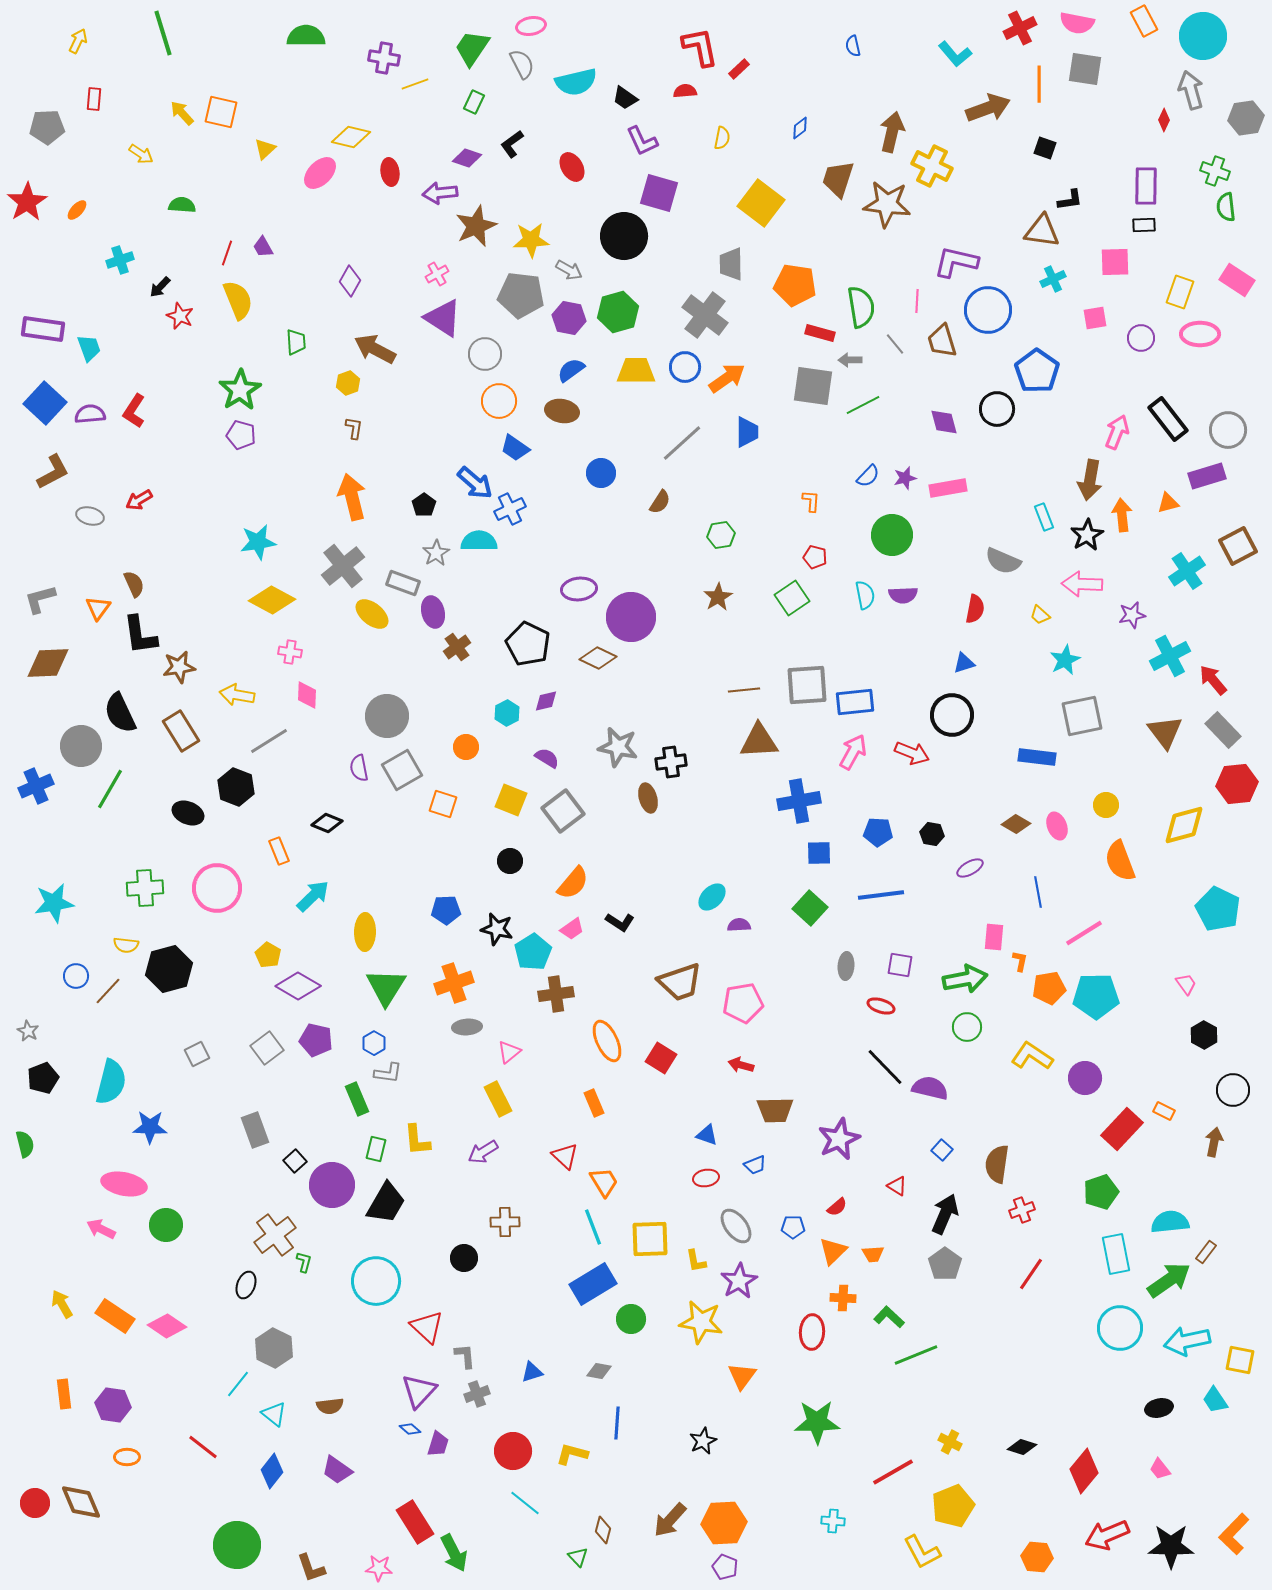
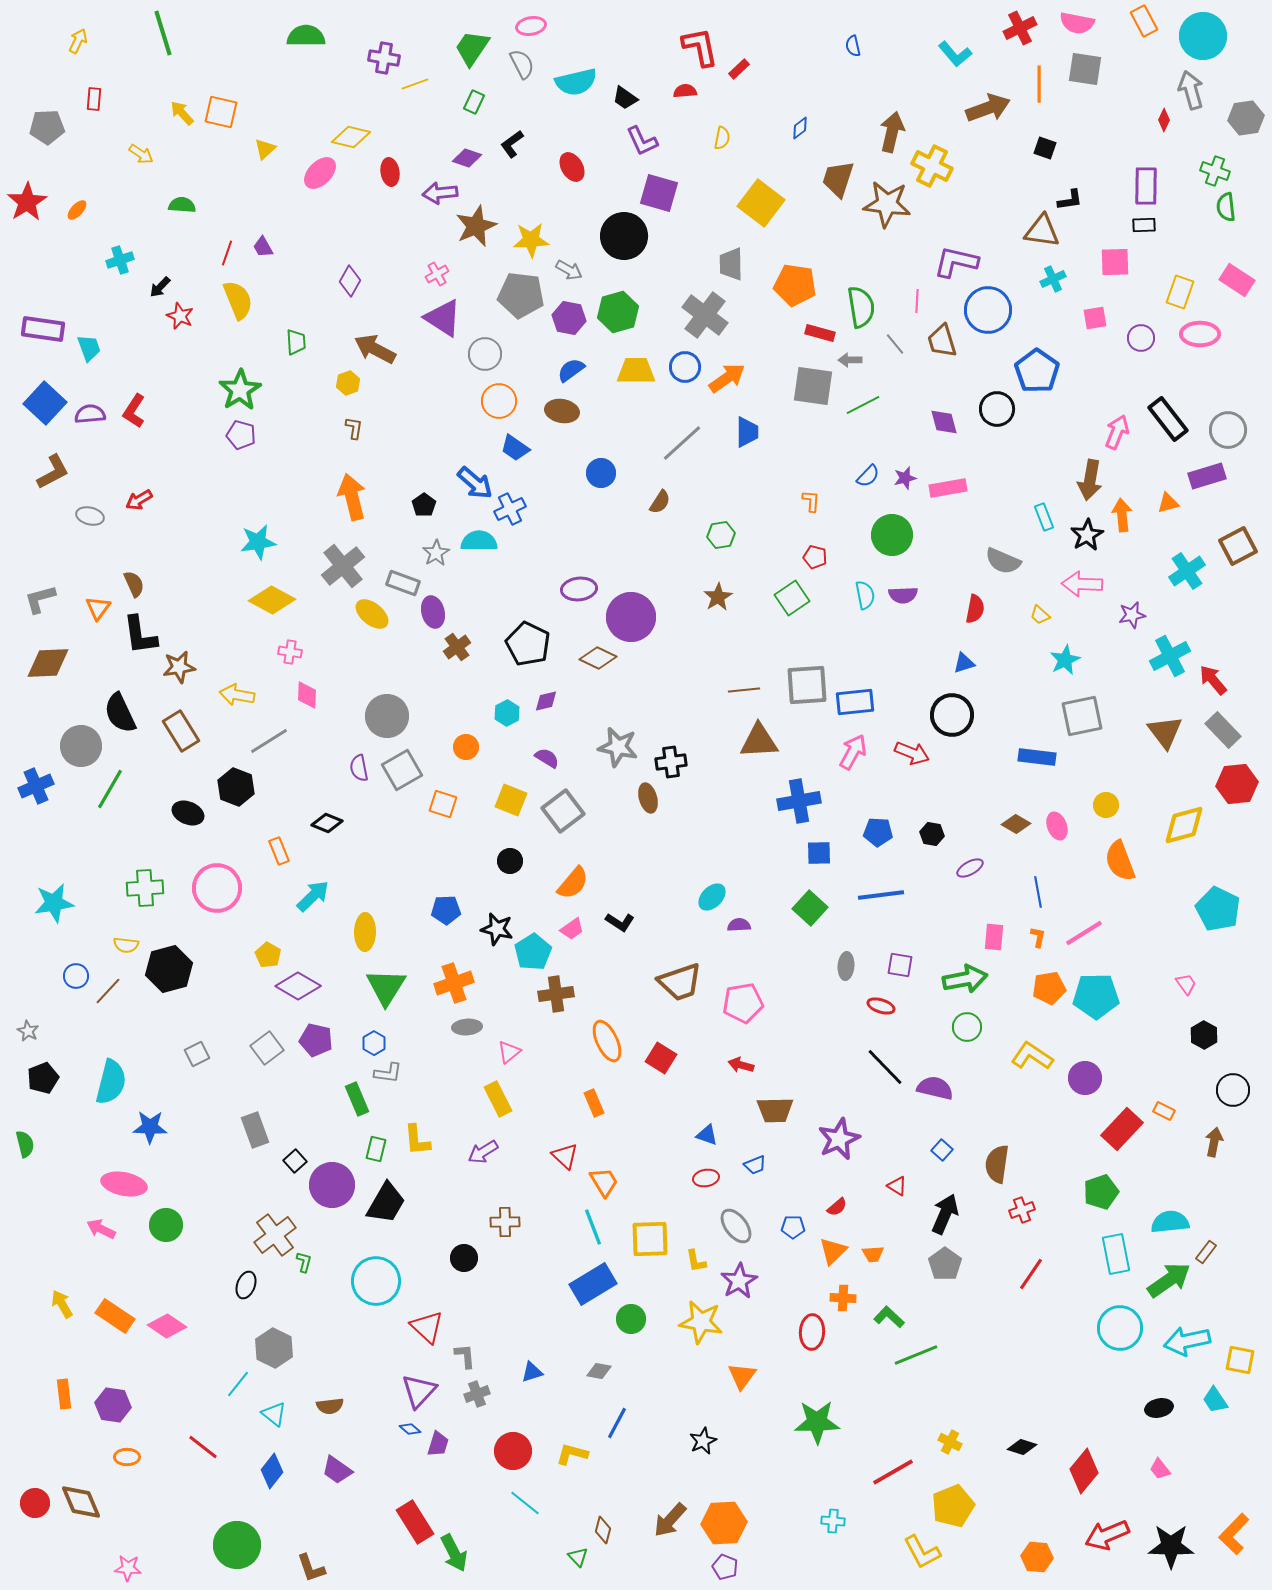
orange L-shape at (1020, 961): moved 18 px right, 24 px up
purple semicircle at (930, 1088): moved 5 px right
blue line at (617, 1423): rotated 24 degrees clockwise
pink star at (379, 1568): moved 251 px left
